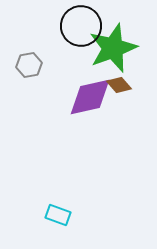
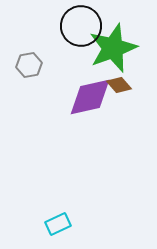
cyan rectangle: moved 9 px down; rotated 45 degrees counterclockwise
